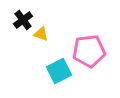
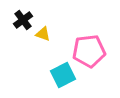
yellow triangle: moved 2 px right
cyan square: moved 4 px right, 4 px down
